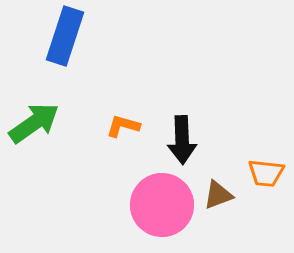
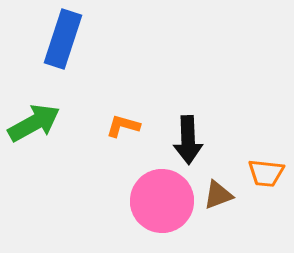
blue rectangle: moved 2 px left, 3 px down
green arrow: rotated 6 degrees clockwise
black arrow: moved 6 px right
pink circle: moved 4 px up
